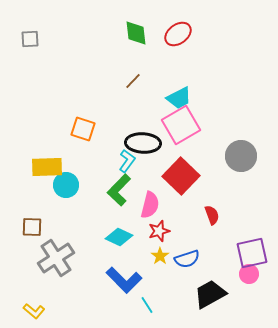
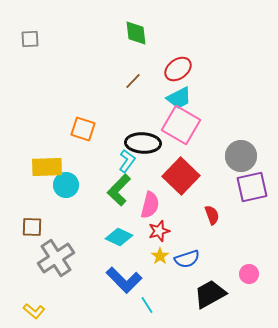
red ellipse: moved 35 px down
pink square: rotated 30 degrees counterclockwise
purple square: moved 66 px up
